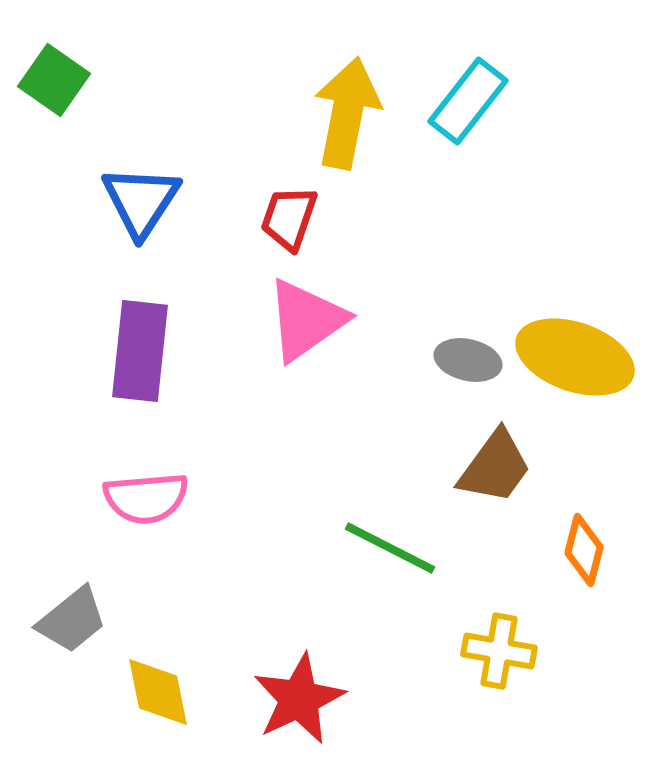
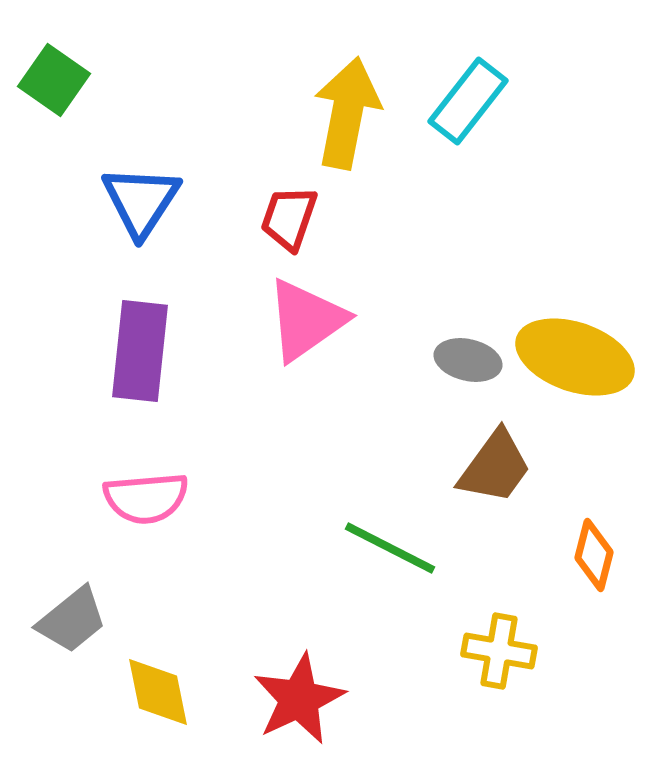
orange diamond: moved 10 px right, 5 px down
